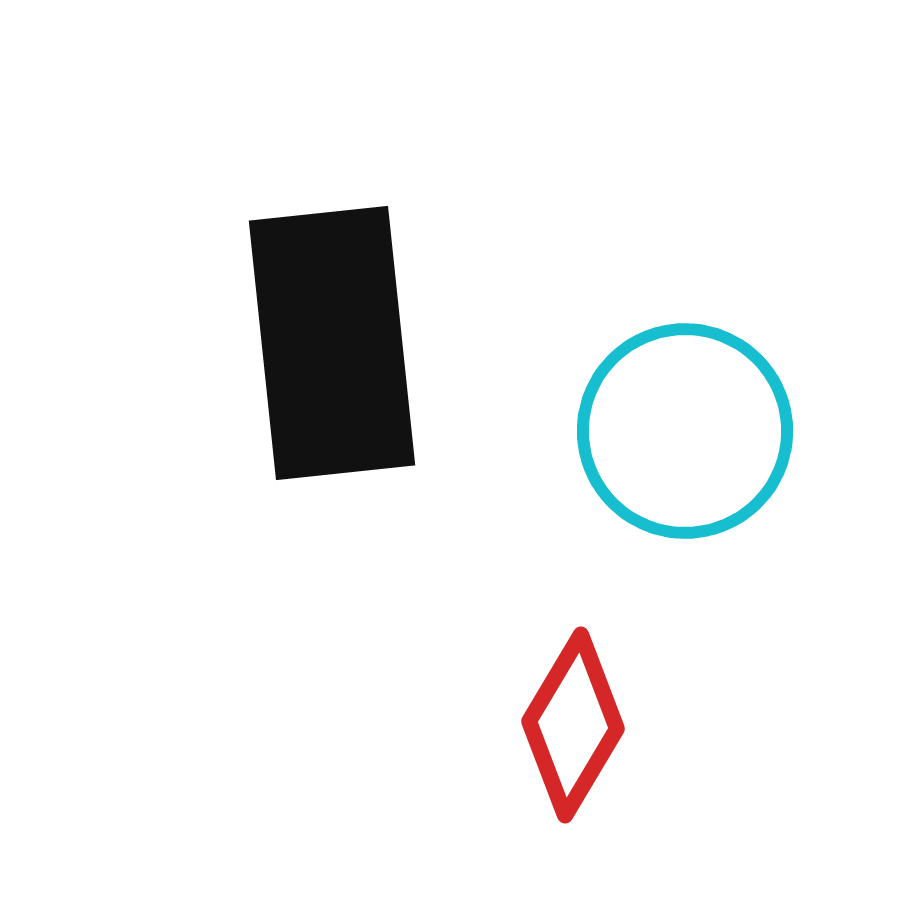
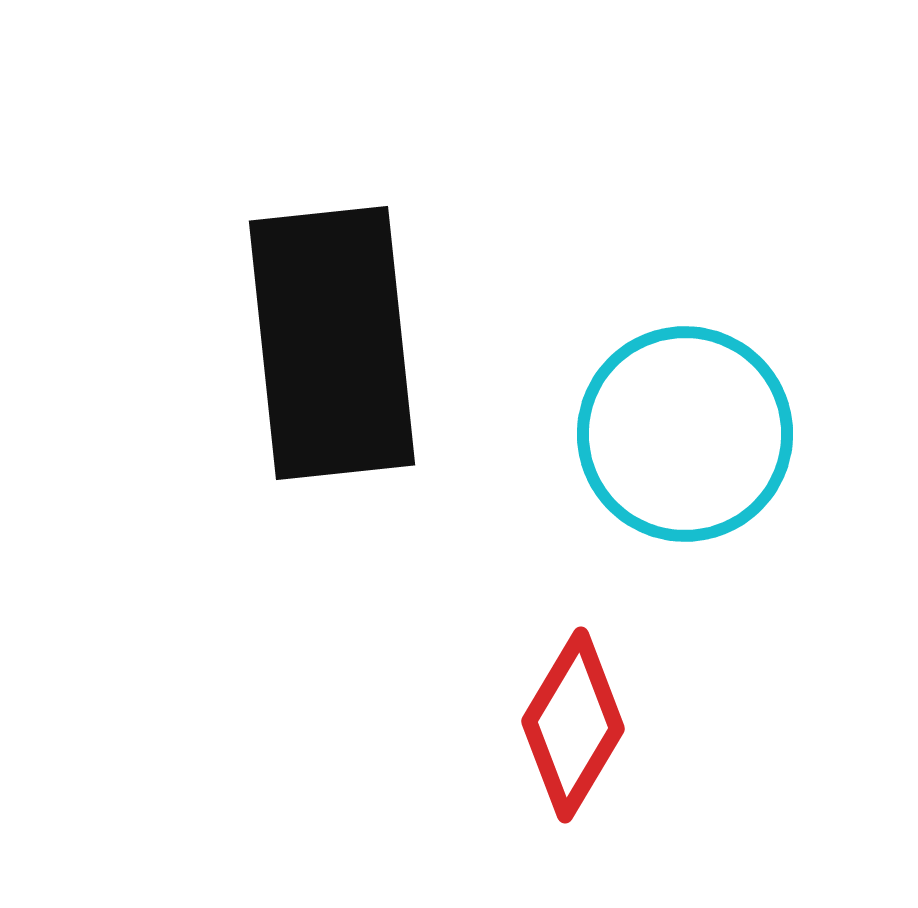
cyan circle: moved 3 px down
